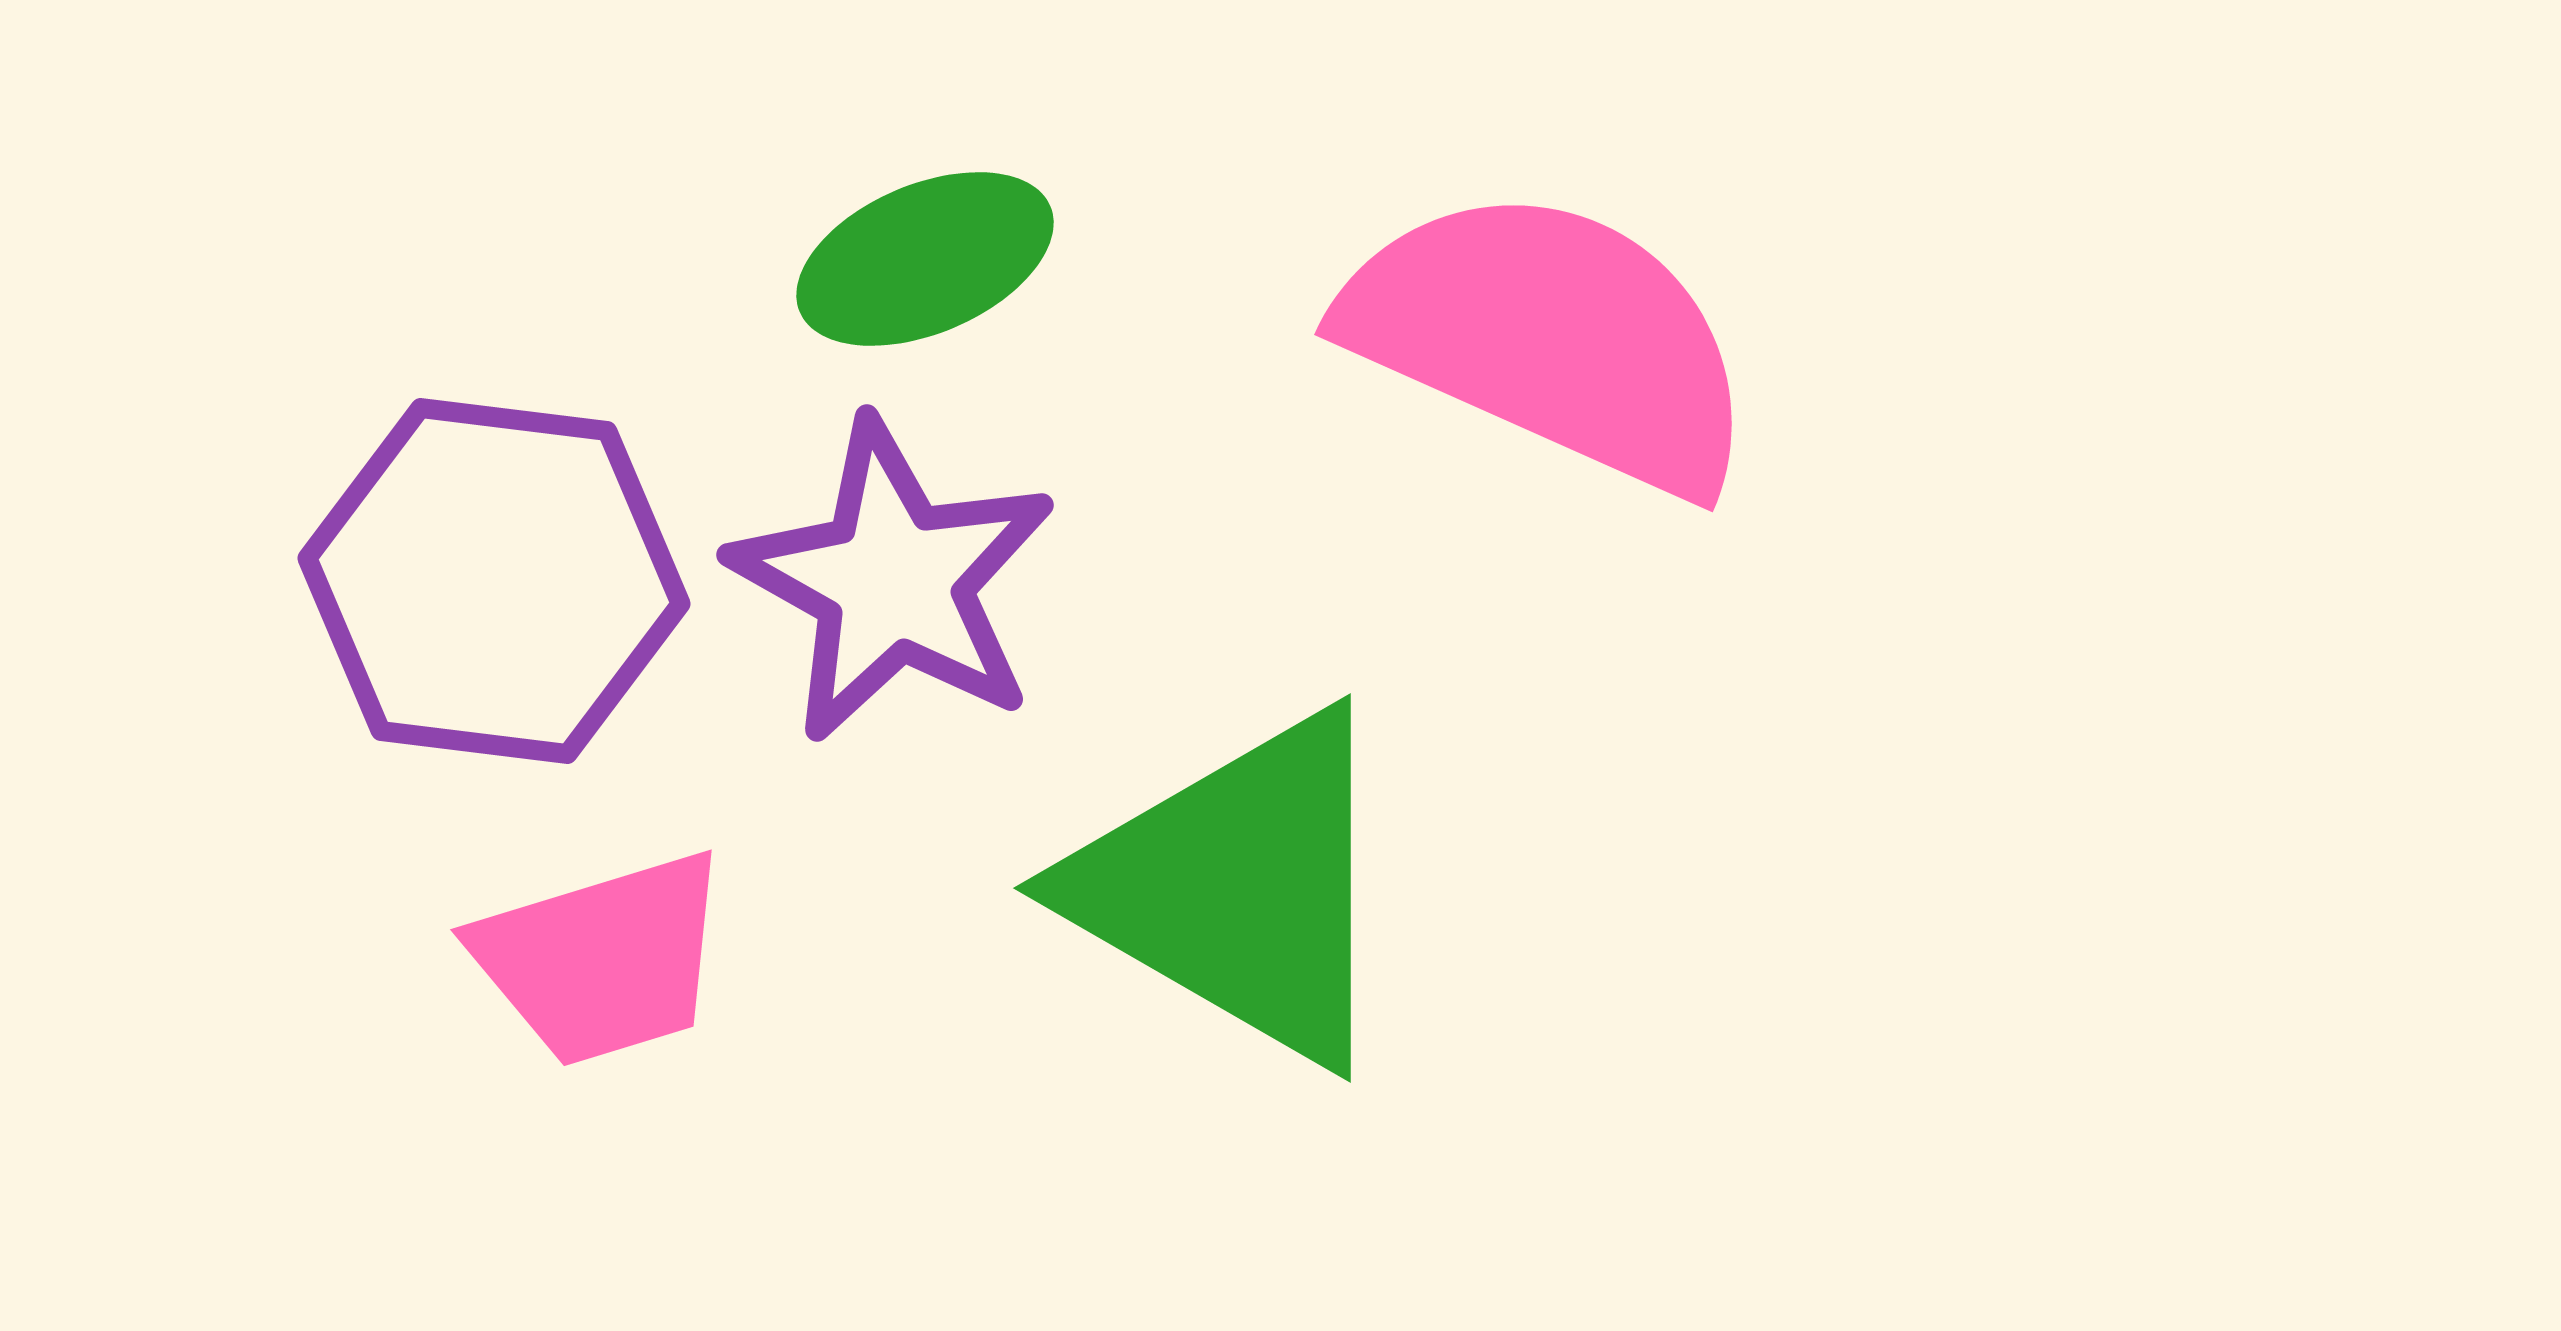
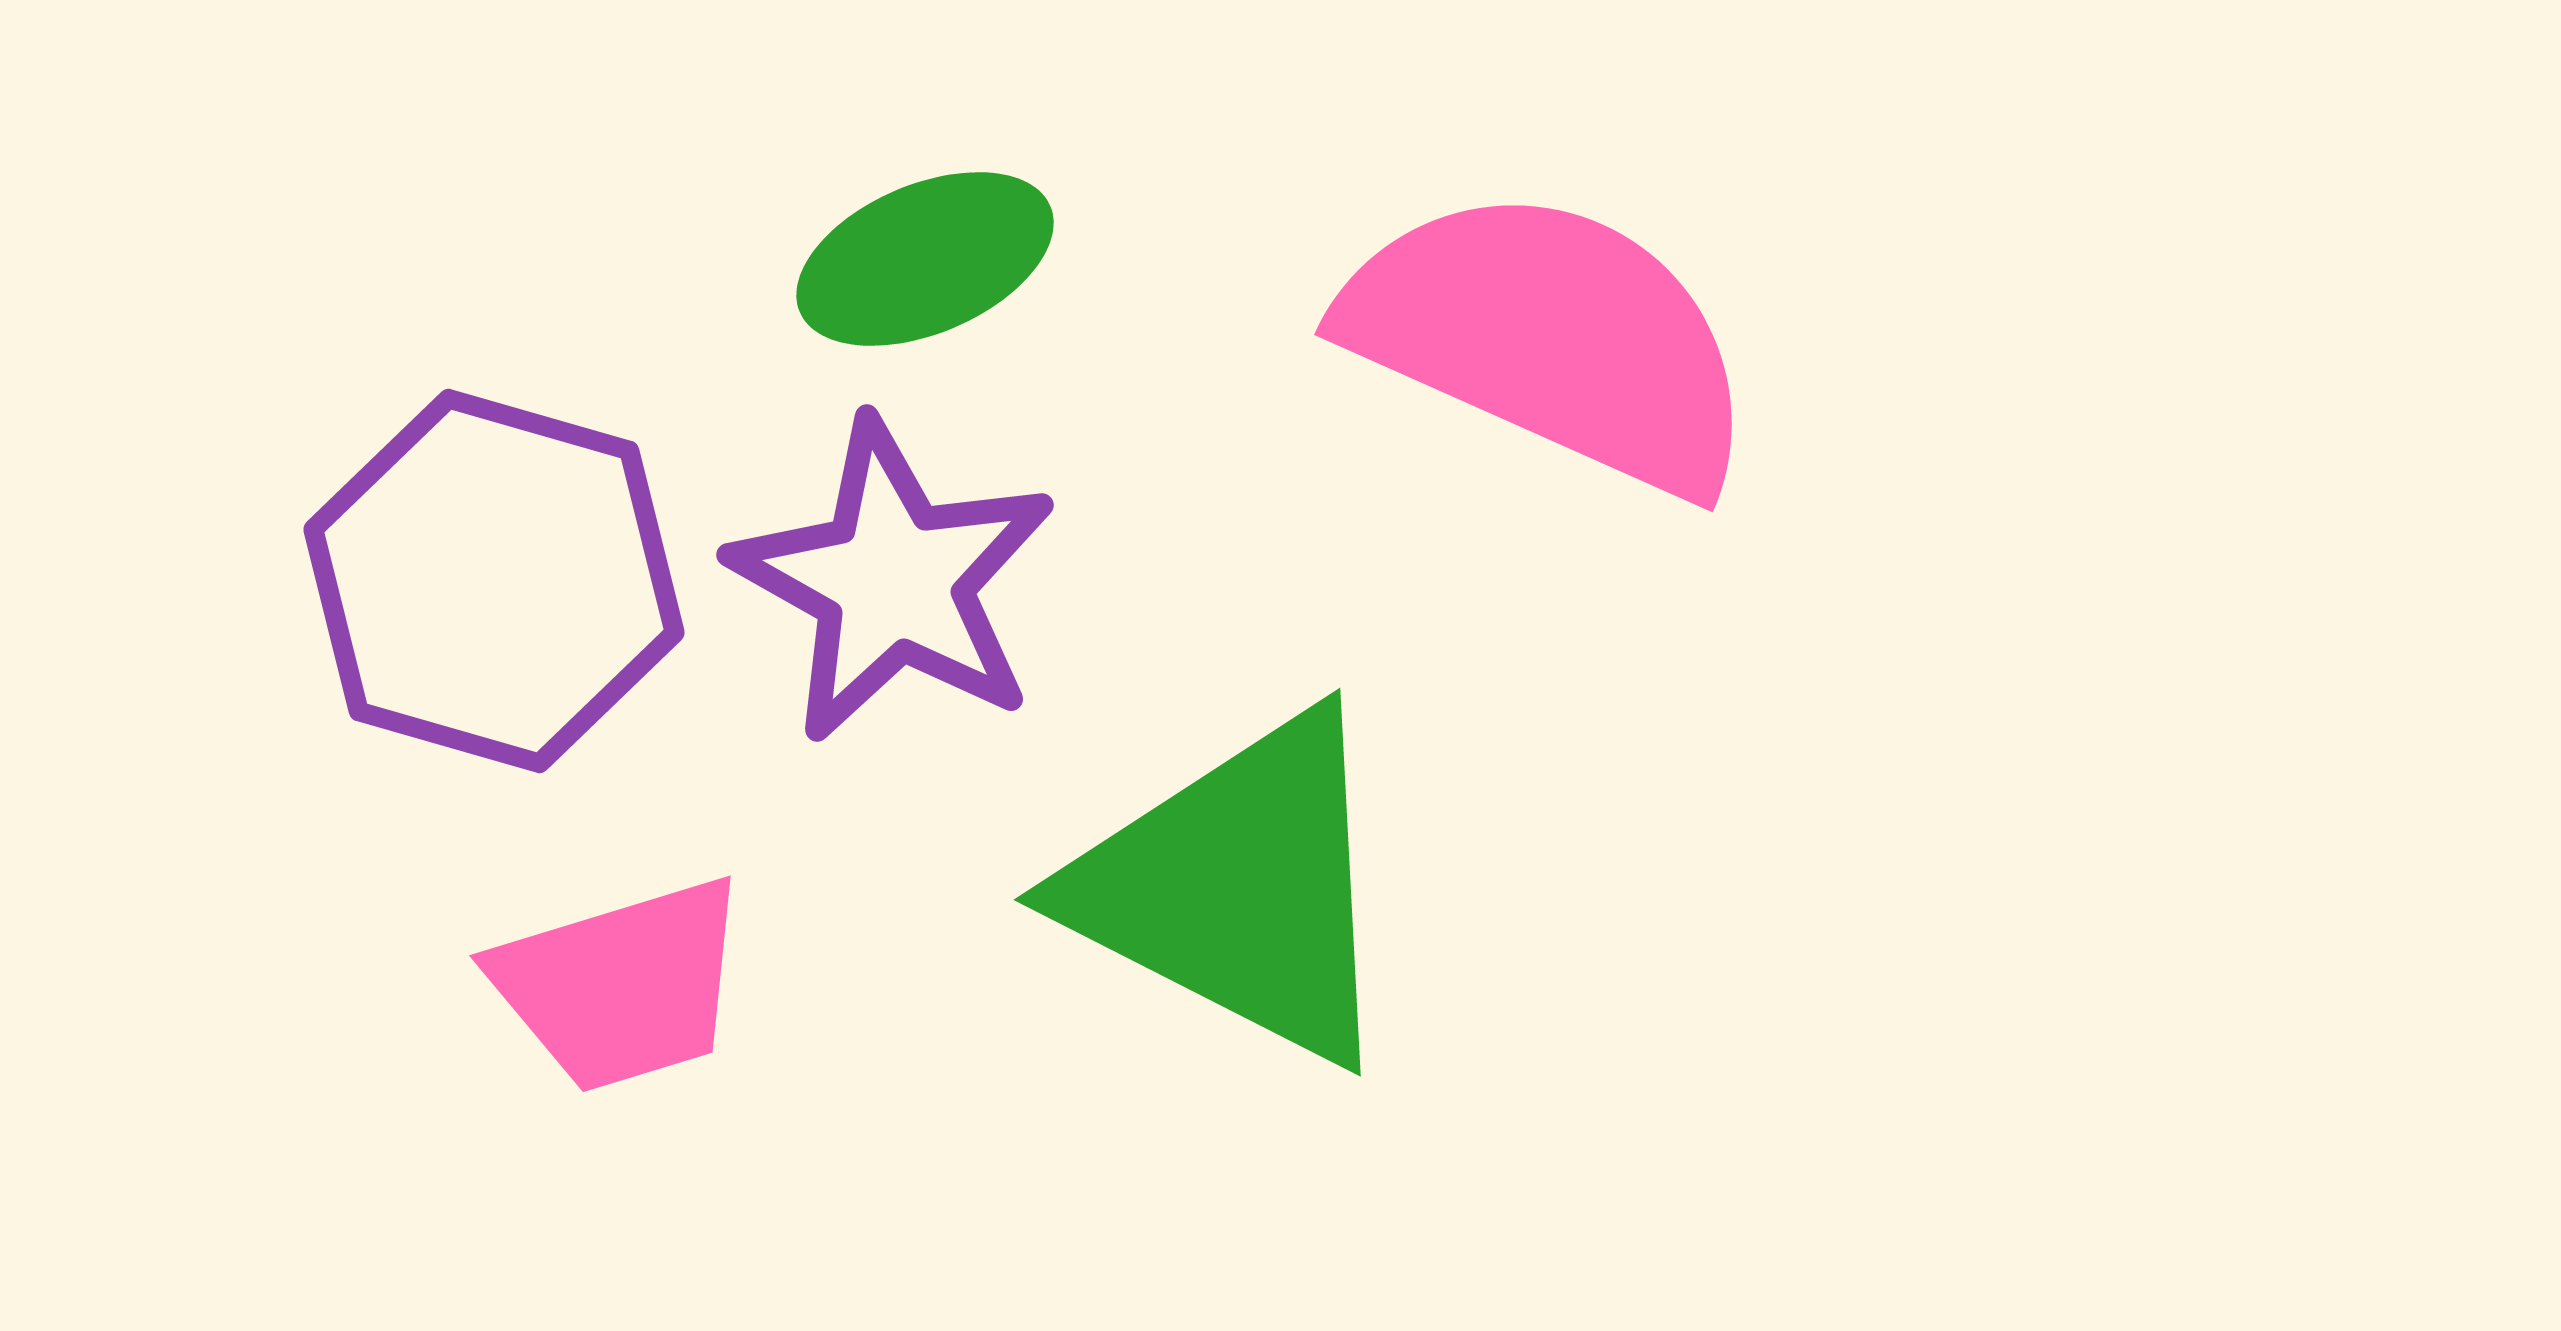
purple hexagon: rotated 9 degrees clockwise
green triangle: rotated 3 degrees counterclockwise
pink trapezoid: moved 19 px right, 26 px down
